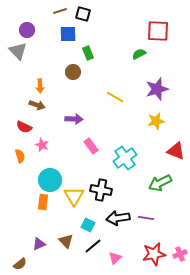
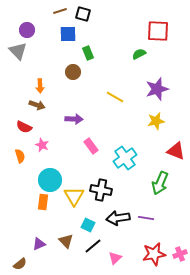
green arrow: rotated 40 degrees counterclockwise
